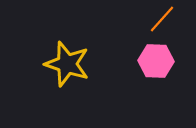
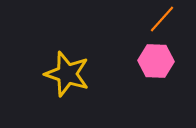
yellow star: moved 10 px down
